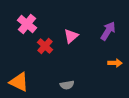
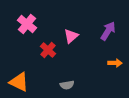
red cross: moved 3 px right, 4 px down
